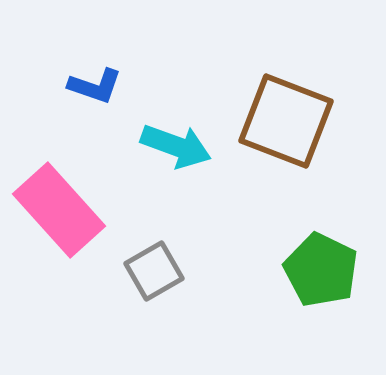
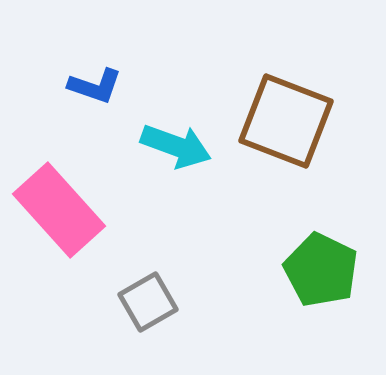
gray square: moved 6 px left, 31 px down
